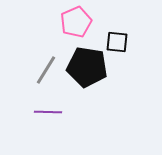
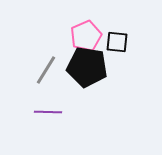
pink pentagon: moved 10 px right, 14 px down
